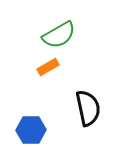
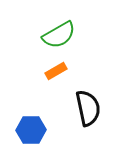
orange rectangle: moved 8 px right, 4 px down
